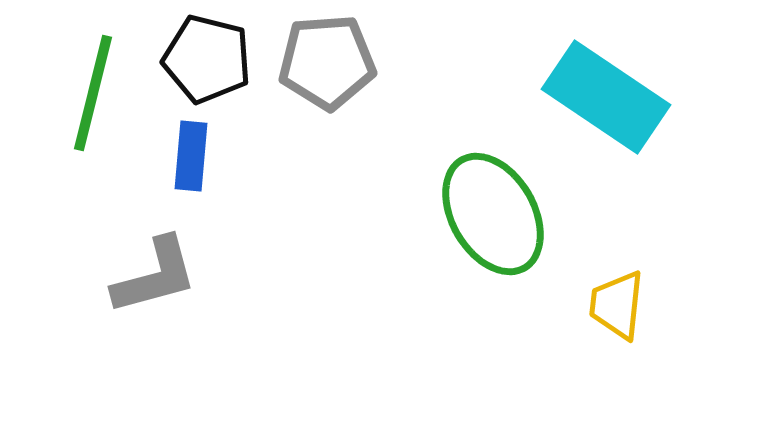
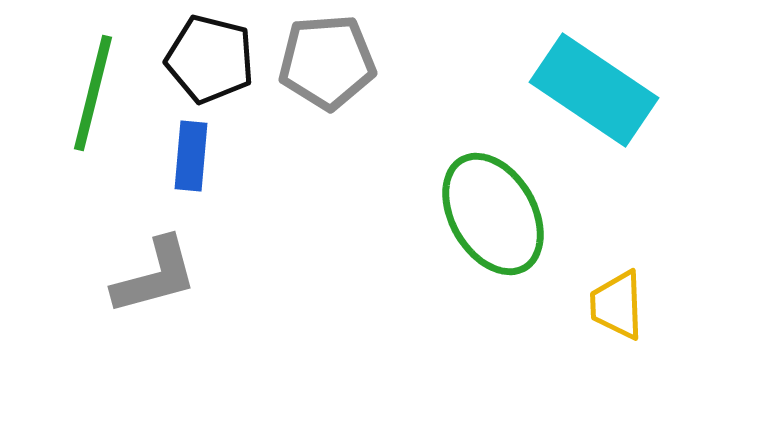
black pentagon: moved 3 px right
cyan rectangle: moved 12 px left, 7 px up
yellow trapezoid: rotated 8 degrees counterclockwise
